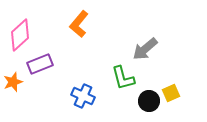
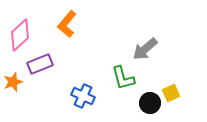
orange L-shape: moved 12 px left
black circle: moved 1 px right, 2 px down
